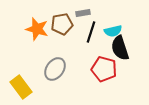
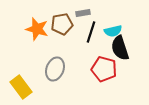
gray ellipse: rotated 15 degrees counterclockwise
